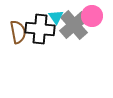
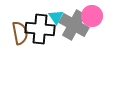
gray cross: rotated 20 degrees counterclockwise
brown semicircle: moved 2 px right, 1 px down
